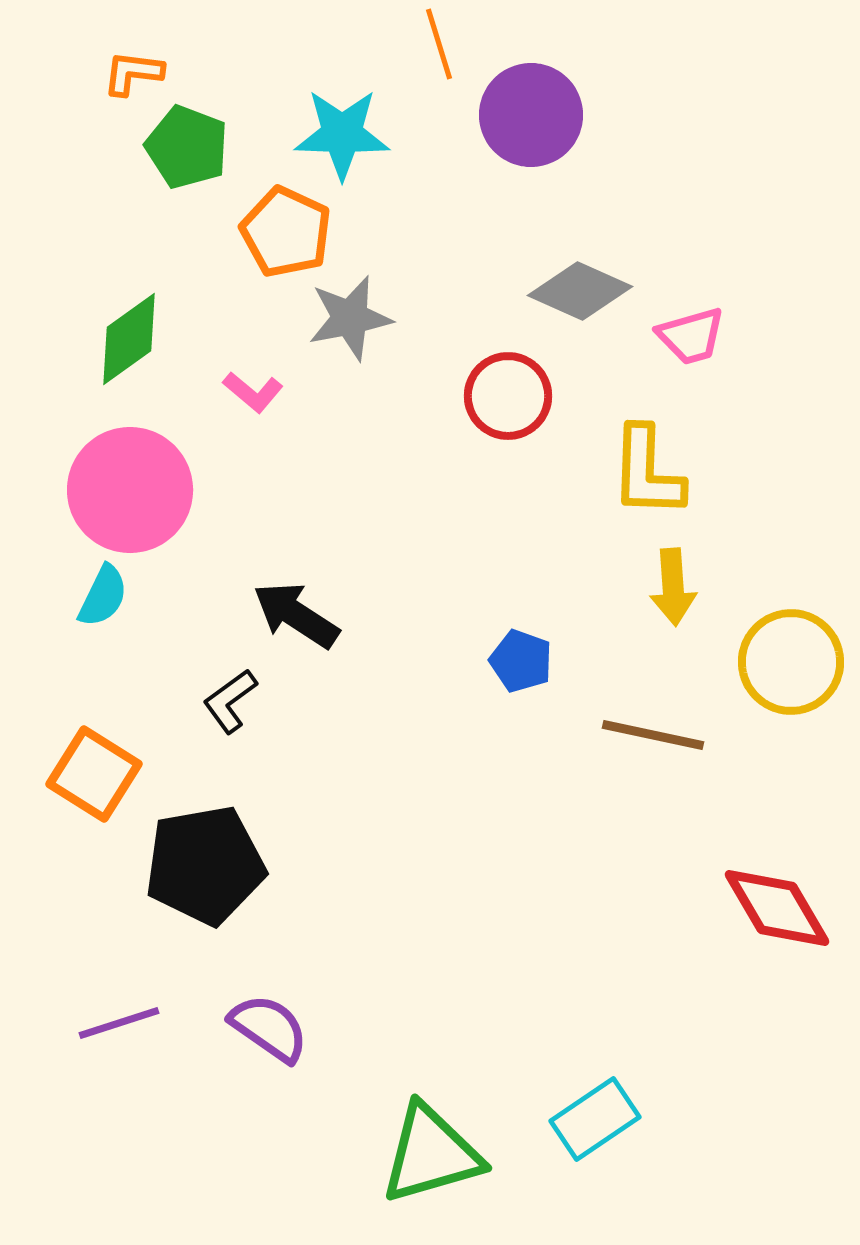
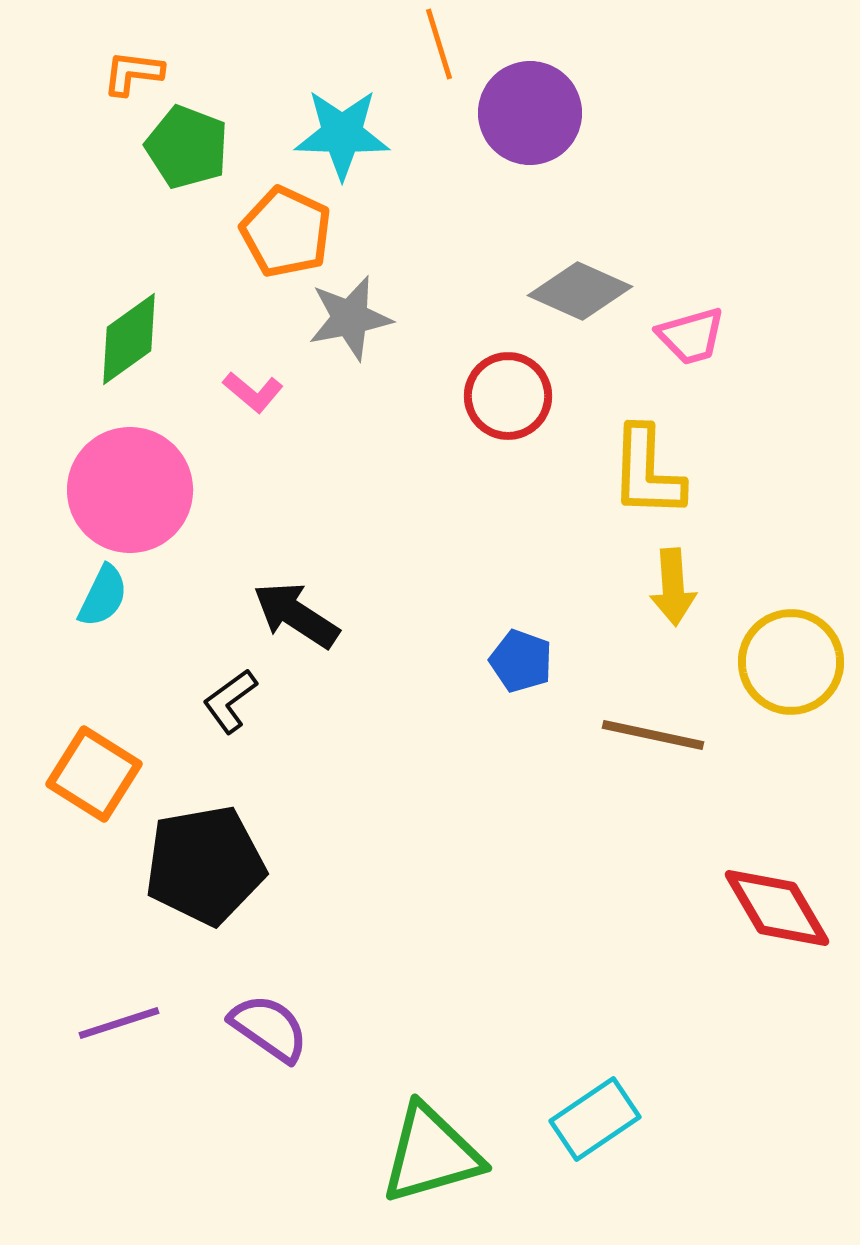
purple circle: moved 1 px left, 2 px up
